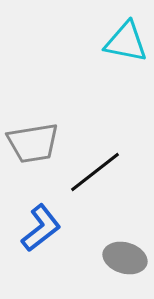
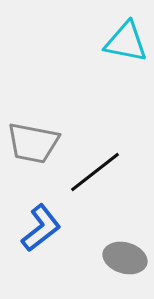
gray trapezoid: rotated 20 degrees clockwise
